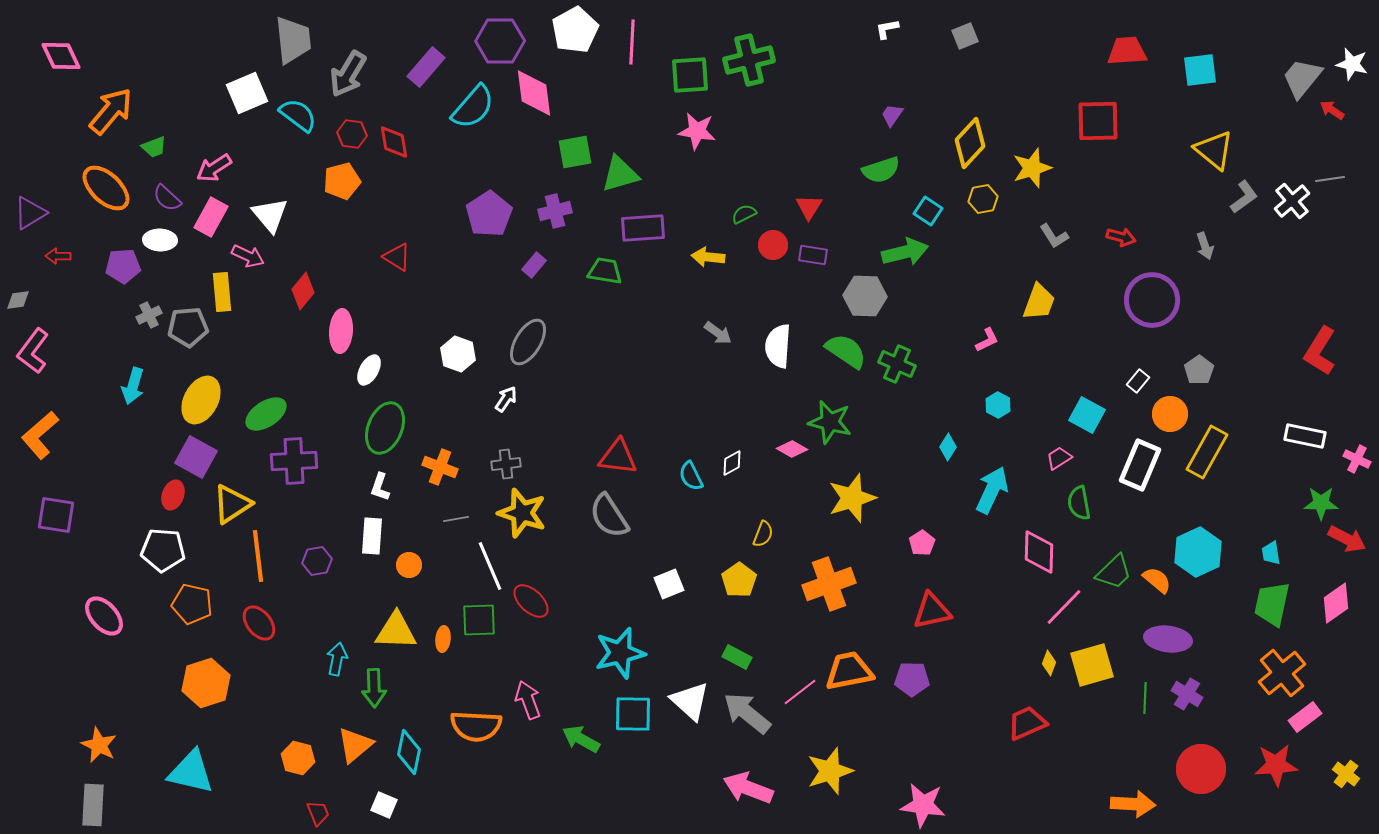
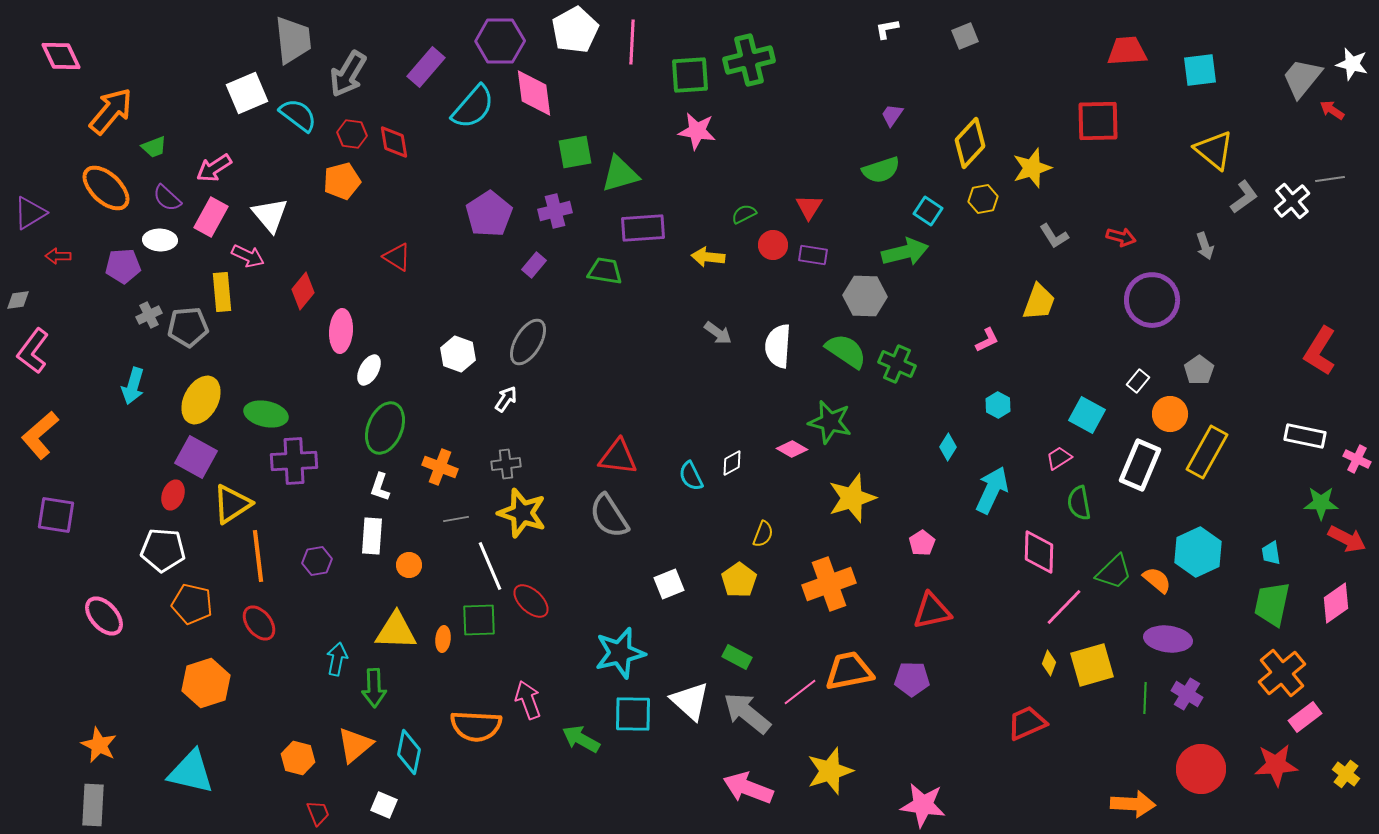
green ellipse at (266, 414): rotated 45 degrees clockwise
